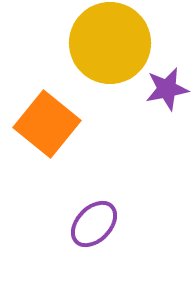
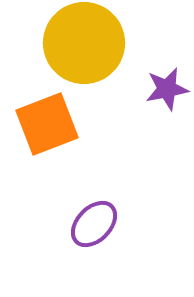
yellow circle: moved 26 px left
orange square: rotated 30 degrees clockwise
